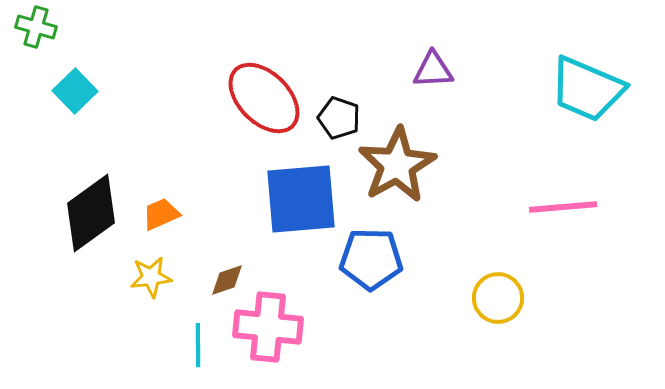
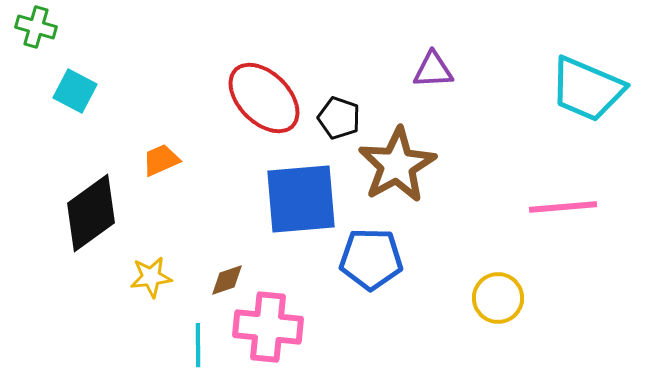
cyan square: rotated 18 degrees counterclockwise
orange trapezoid: moved 54 px up
